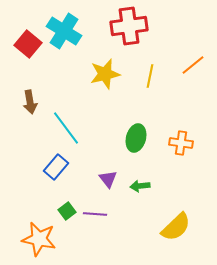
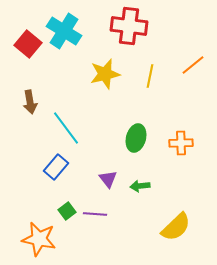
red cross: rotated 15 degrees clockwise
orange cross: rotated 10 degrees counterclockwise
